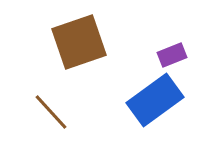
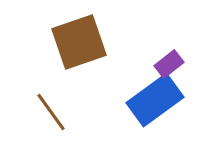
purple rectangle: moved 3 px left, 9 px down; rotated 16 degrees counterclockwise
brown line: rotated 6 degrees clockwise
